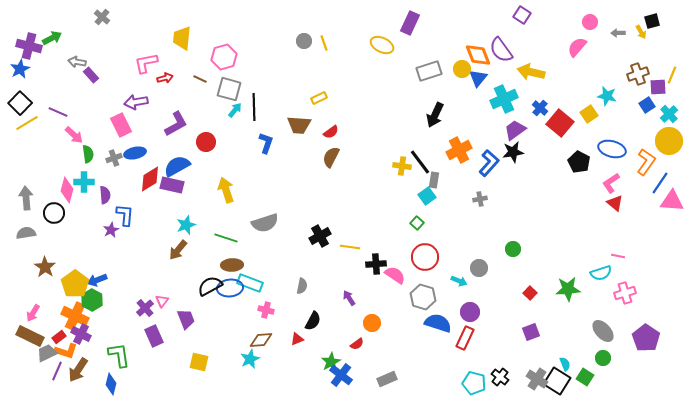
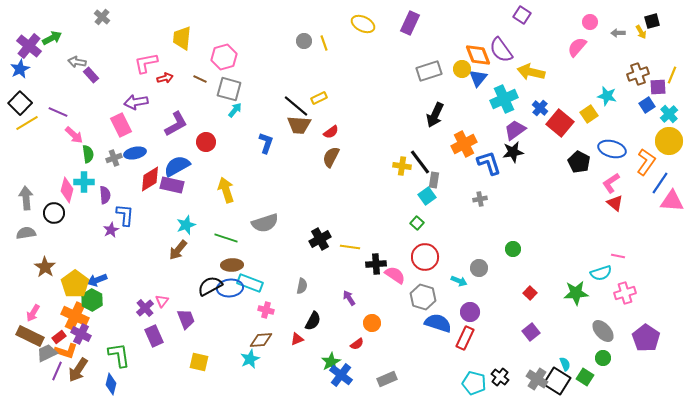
yellow ellipse at (382, 45): moved 19 px left, 21 px up
purple cross at (29, 46): rotated 25 degrees clockwise
black line at (254, 107): moved 42 px right, 1 px up; rotated 48 degrees counterclockwise
orange cross at (459, 150): moved 5 px right, 6 px up
blue L-shape at (489, 163): rotated 60 degrees counterclockwise
black cross at (320, 236): moved 3 px down
green star at (568, 289): moved 8 px right, 4 px down
purple square at (531, 332): rotated 18 degrees counterclockwise
